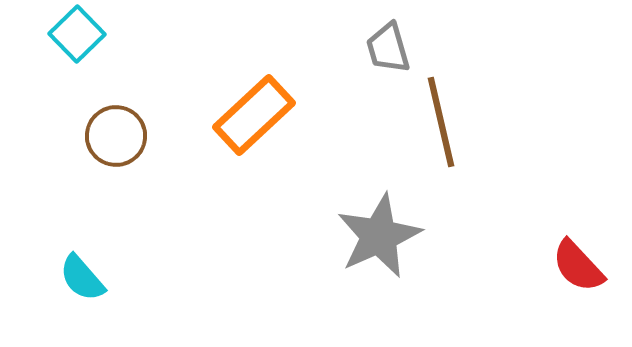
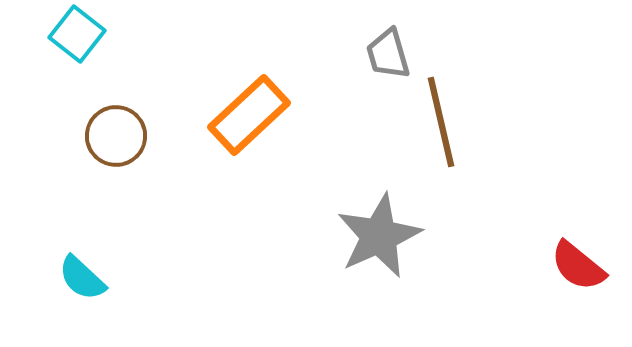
cyan square: rotated 8 degrees counterclockwise
gray trapezoid: moved 6 px down
orange rectangle: moved 5 px left
red semicircle: rotated 8 degrees counterclockwise
cyan semicircle: rotated 6 degrees counterclockwise
